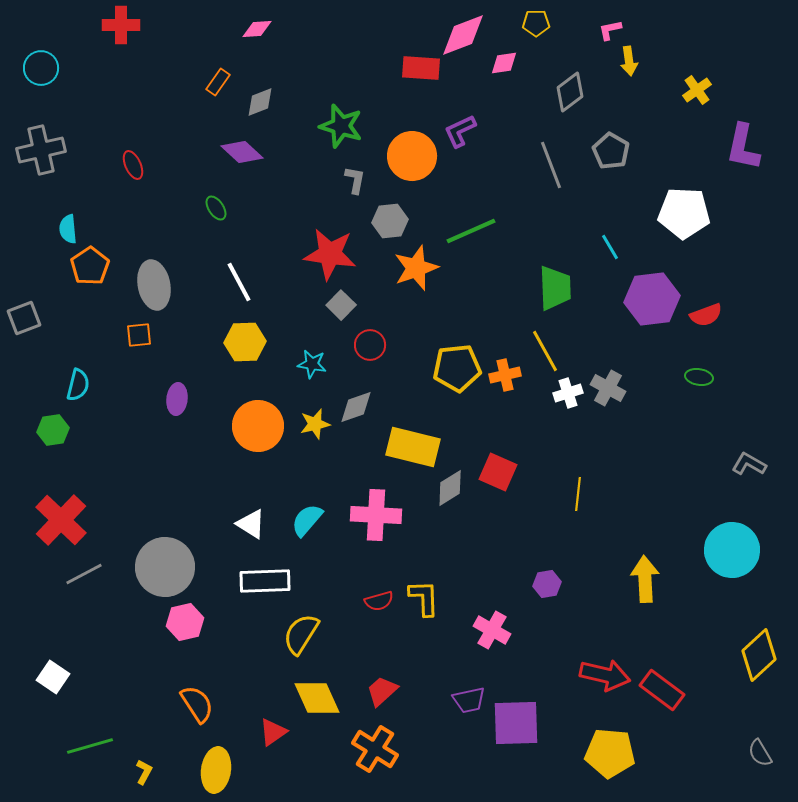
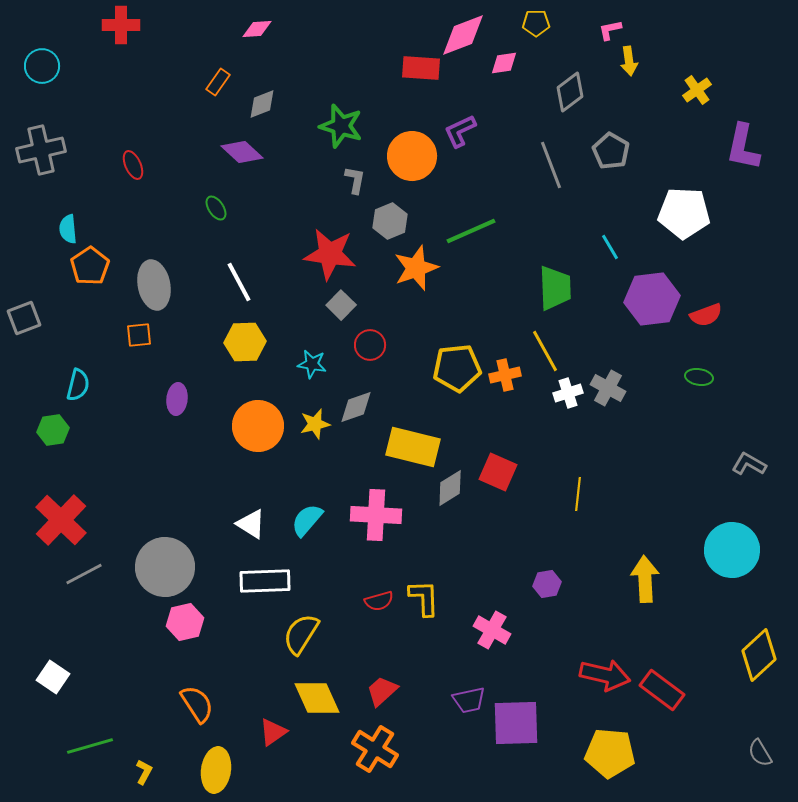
cyan circle at (41, 68): moved 1 px right, 2 px up
gray diamond at (260, 102): moved 2 px right, 2 px down
gray hexagon at (390, 221): rotated 16 degrees counterclockwise
